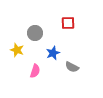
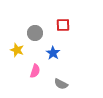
red square: moved 5 px left, 2 px down
blue star: rotated 16 degrees counterclockwise
gray semicircle: moved 11 px left, 17 px down
